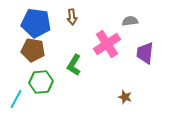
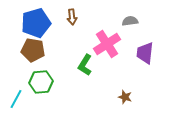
blue pentagon: rotated 24 degrees counterclockwise
green L-shape: moved 11 px right
